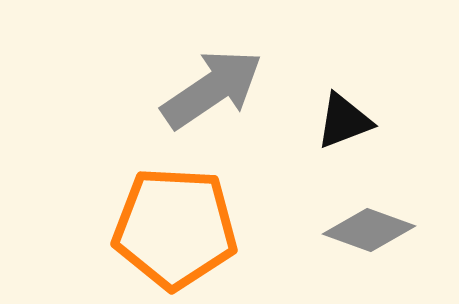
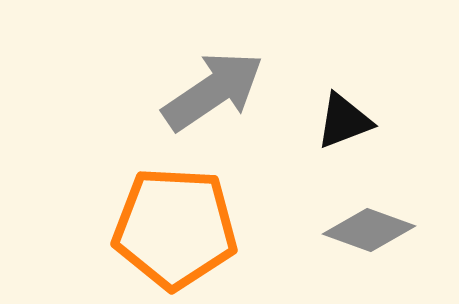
gray arrow: moved 1 px right, 2 px down
